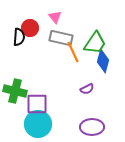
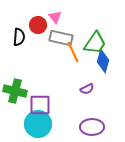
red circle: moved 8 px right, 3 px up
purple square: moved 3 px right, 1 px down
